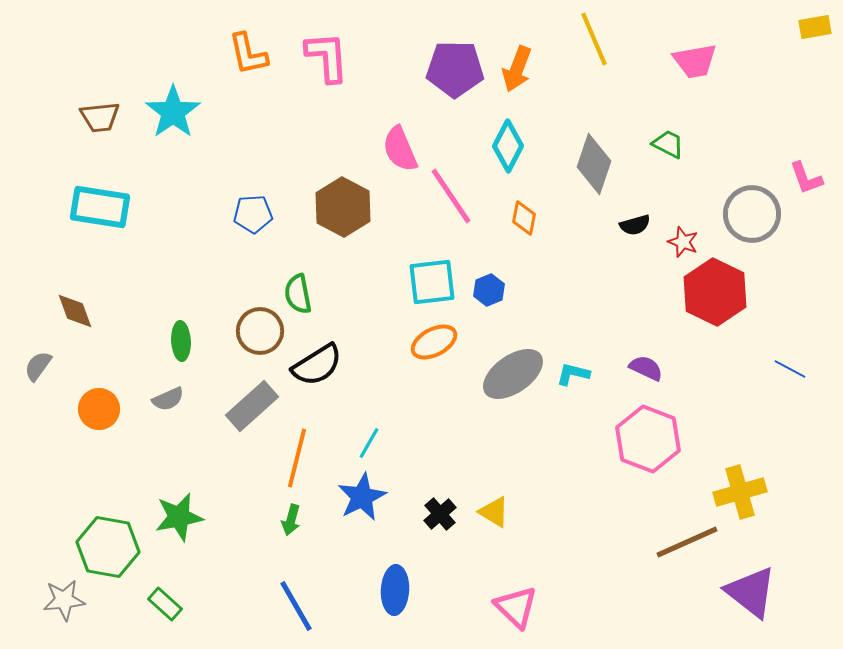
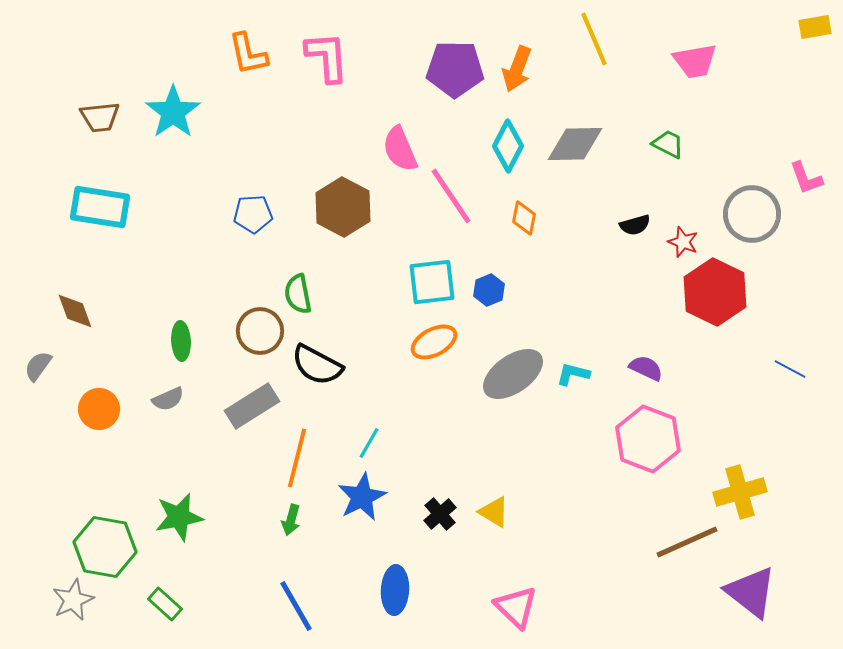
gray diamond at (594, 164): moved 19 px left, 20 px up; rotated 70 degrees clockwise
black semicircle at (317, 365): rotated 60 degrees clockwise
gray rectangle at (252, 406): rotated 10 degrees clockwise
green hexagon at (108, 547): moved 3 px left
gray star at (64, 600): moved 9 px right; rotated 18 degrees counterclockwise
